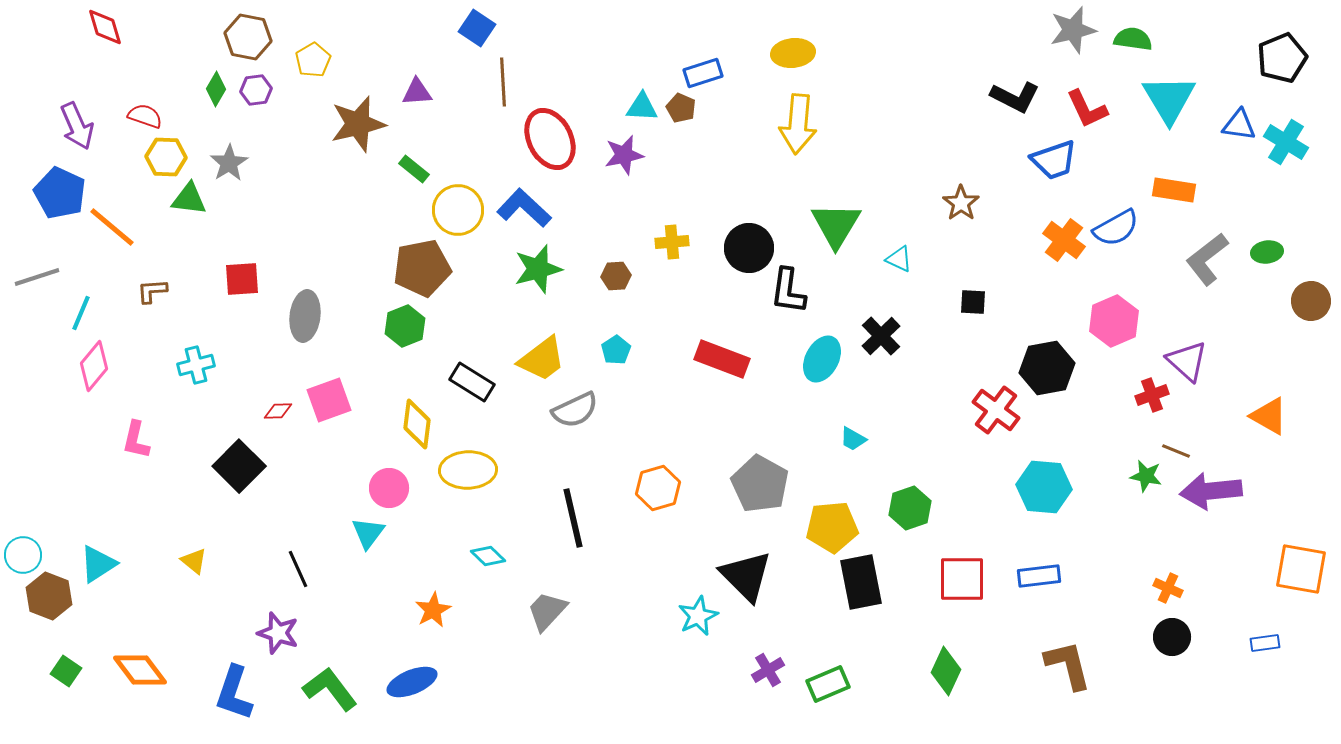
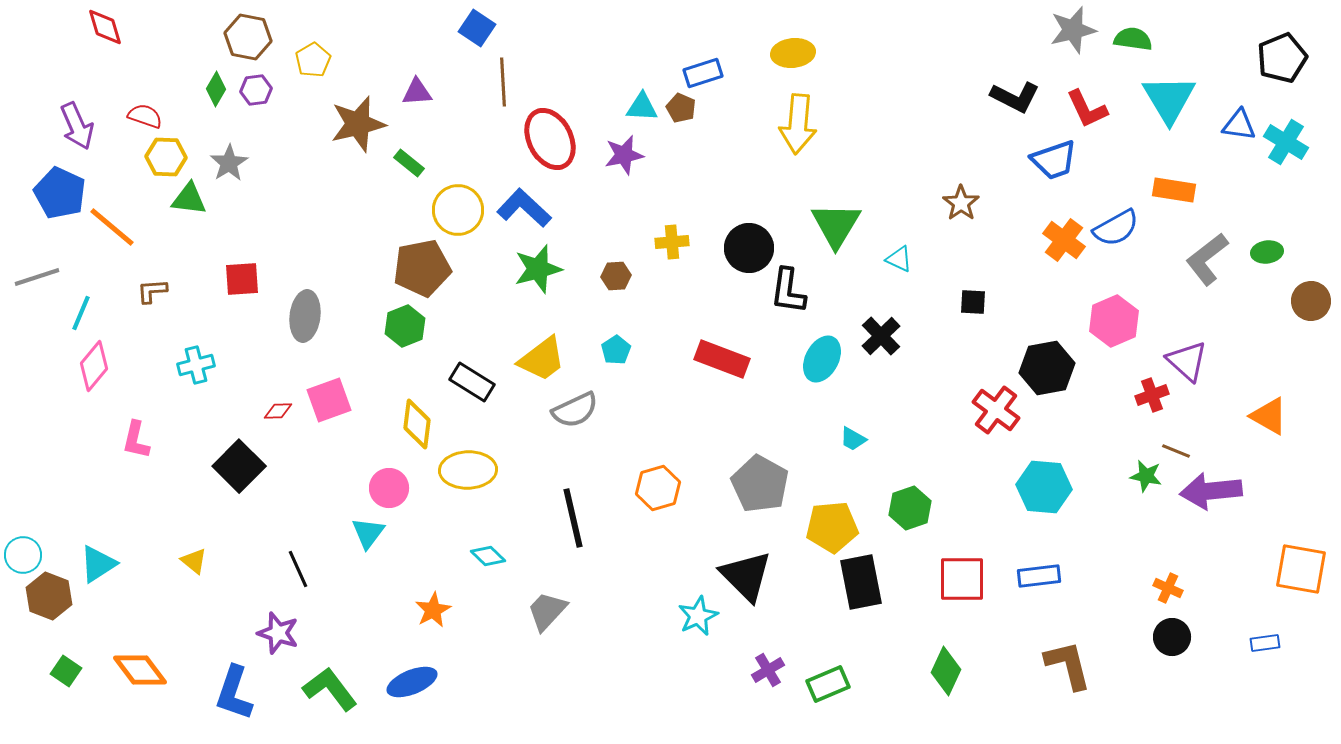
green rectangle at (414, 169): moved 5 px left, 6 px up
